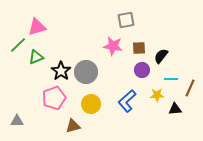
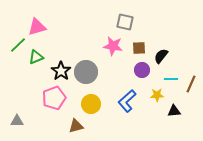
gray square: moved 1 px left, 2 px down; rotated 24 degrees clockwise
brown line: moved 1 px right, 4 px up
black triangle: moved 1 px left, 2 px down
brown triangle: moved 3 px right
